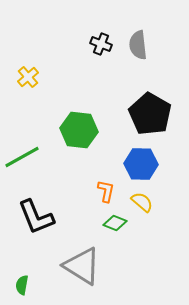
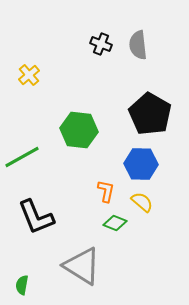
yellow cross: moved 1 px right, 2 px up
